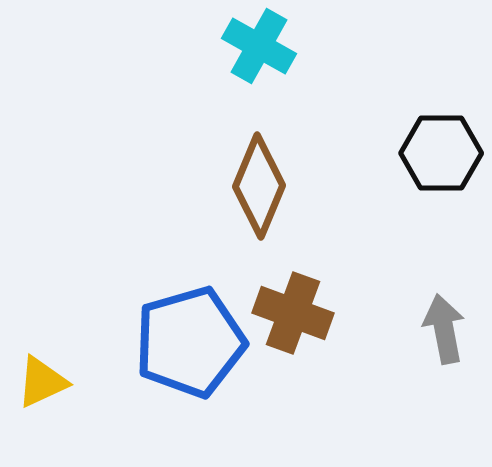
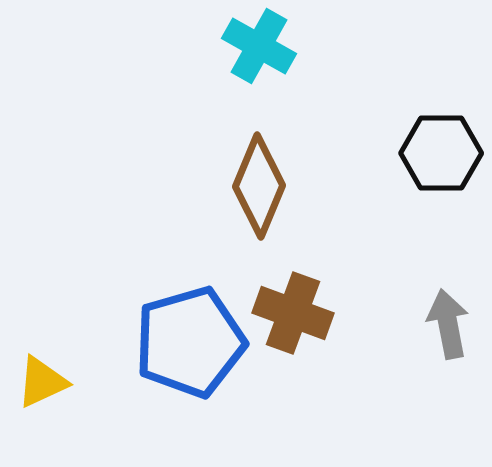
gray arrow: moved 4 px right, 5 px up
